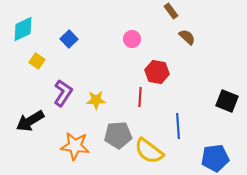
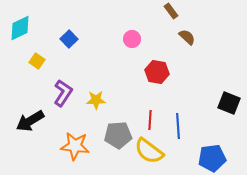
cyan diamond: moved 3 px left, 1 px up
red line: moved 10 px right, 23 px down
black square: moved 2 px right, 2 px down
blue pentagon: moved 3 px left
